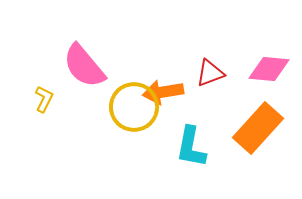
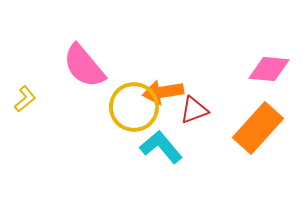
red triangle: moved 16 px left, 37 px down
yellow L-shape: moved 19 px left; rotated 24 degrees clockwise
cyan L-shape: moved 30 px left; rotated 129 degrees clockwise
